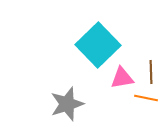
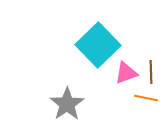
pink triangle: moved 4 px right, 5 px up; rotated 10 degrees counterclockwise
gray star: rotated 16 degrees counterclockwise
